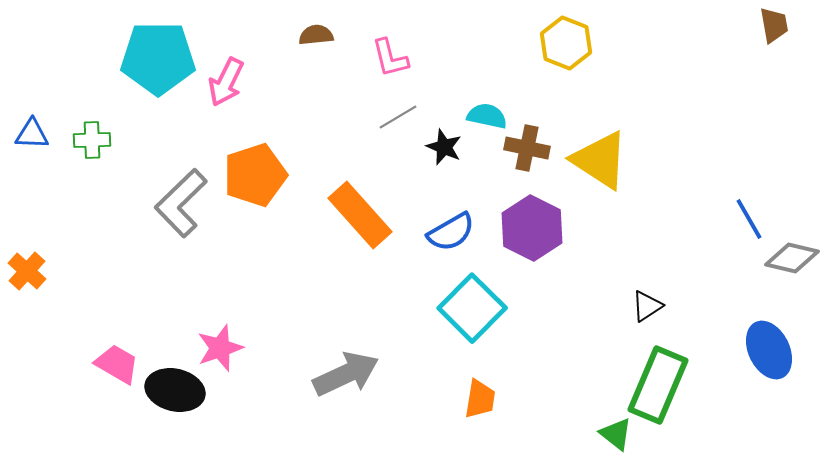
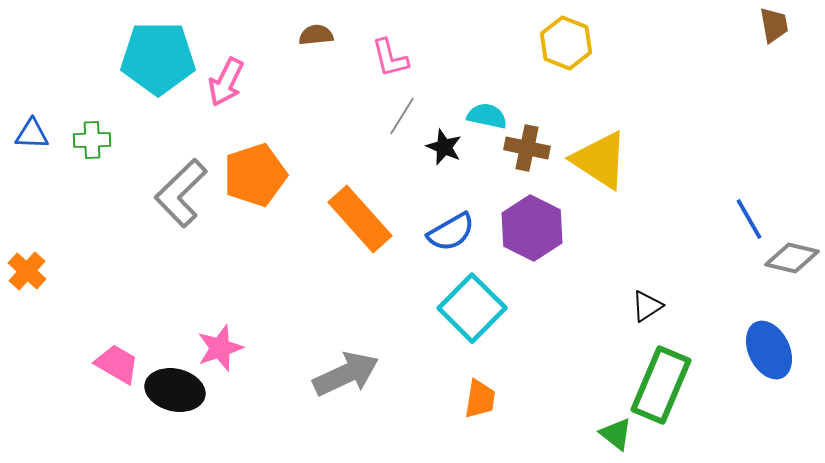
gray line: moved 4 px right, 1 px up; rotated 27 degrees counterclockwise
gray L-shape: moved 10 px up
orange rectangle: moved 4 px down
green rectangle: moved 3 px right
